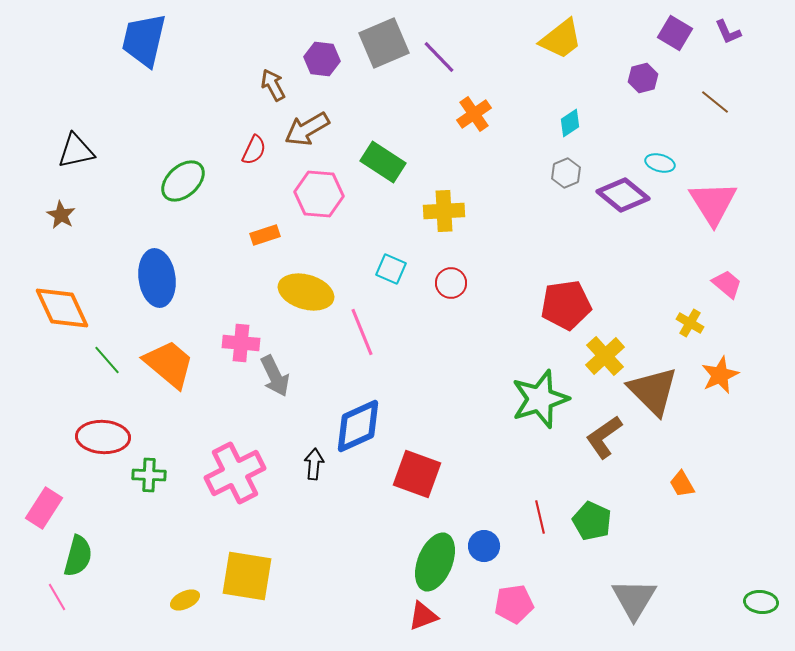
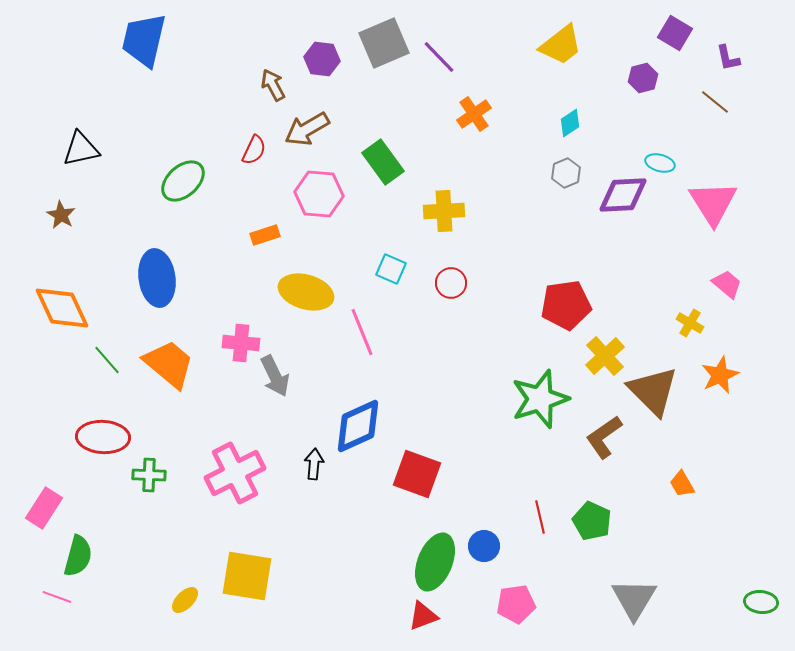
purple L-shape at (728, 32): moved 26 px down; rotated 12 degrees clockwise
yellow trapezoid at (561, 39): moved 6 px down
black triangle at (76, 151): moved 5 px right, 2 px up
green rectangle at (383, 162): rotated 21 degrees clockwise
purple diamond at (623, 195): rotated 42 degrees counterclockwise
pink line at (57, 597): rotated 40 degrees counterclockwise
yellow ellipse at (185, 600): rotated 20 degrees counterclockwise
pink pentagon at (514, 604): moved 2 px right
